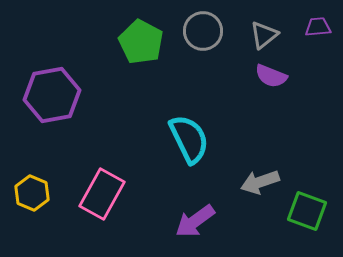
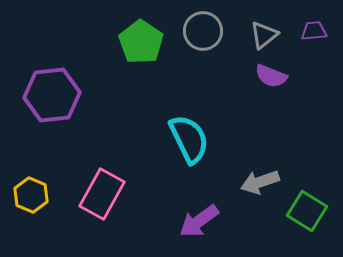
purple trapezoid: moved 4 px left, 4 px down
green pentagon: rotated 6 degrees clockwise
purple hexagon: rotated 4 degrees clockwise
yellow hexagon: moved 1 px left, 2 px down
green square: rotated 12 degrees clockwise
purple arrow: moved 4 px right
